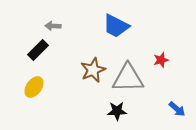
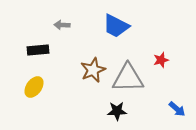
gray arrow: moved 9 px right, 1 px up
black rectangle: rotated 40 degrees clockwise
